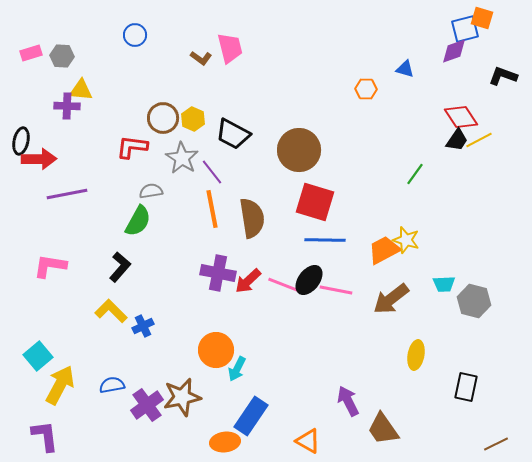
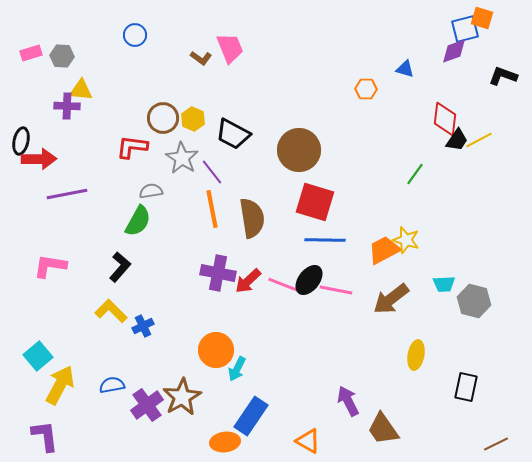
pink trapezoid at (230, 48): rotated 8 degrees counterclockwise
red diamond at (461, 117): moved 16 px left, 2 px down; rotated 40 degrees clockwise
brown star at (182, 397): rotated 18 degrees counterclockwise
